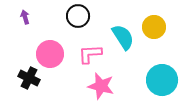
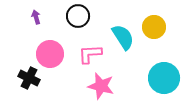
purple arrow: moved 11 px right
cyan circle: moved 2 px right, 2 px up
